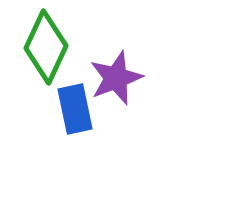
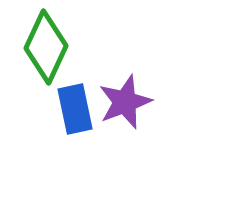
purple star: moved 9 px right, 24 px down
